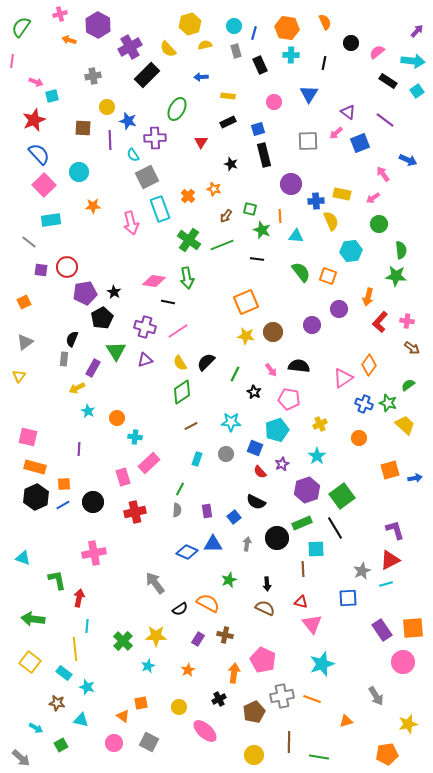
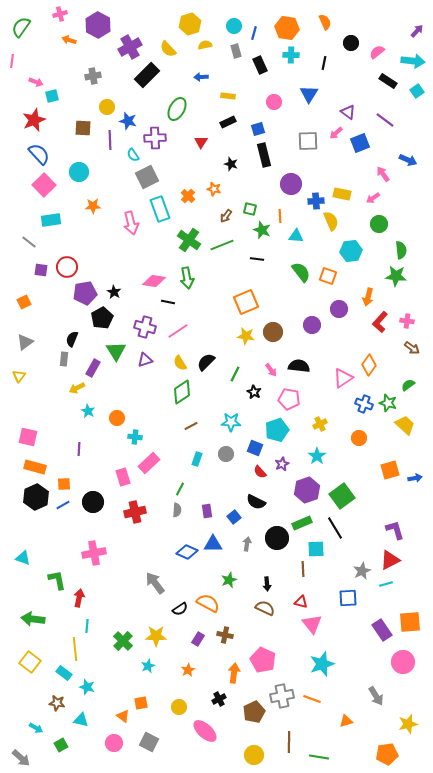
orange square at (413, 628): moved 3 px left, 6 px up
